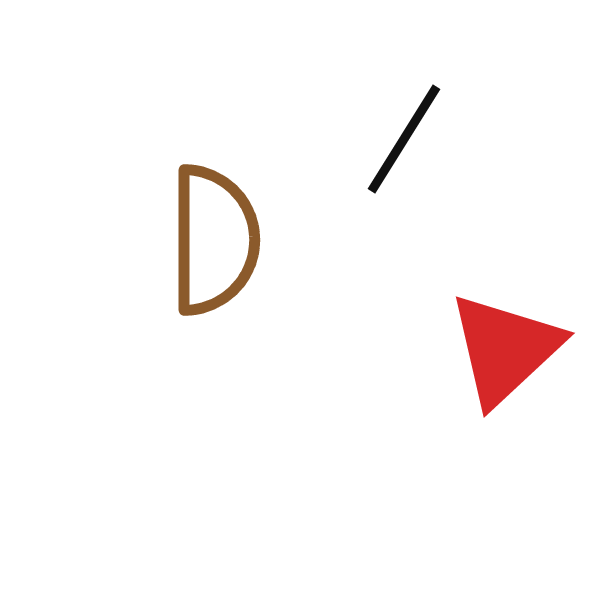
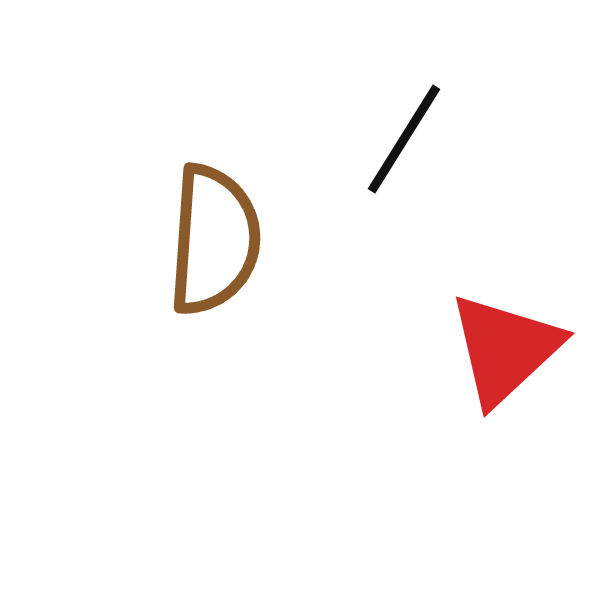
brown semicircle: rotated 4 degrees clockwise
